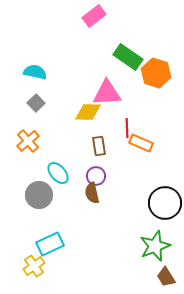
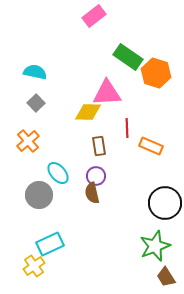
orange rectangle: moved 10 px right, 3 px down
